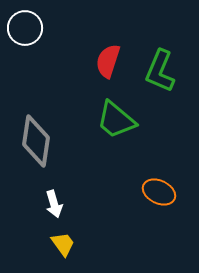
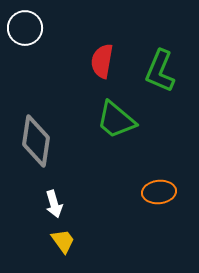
red semicircle: moved 6 px left; rotated 8 degrees counterclockwise
orange ellipse: rotated 32 degrees counterclockwise
yellow trapezoid: moved 3 px up
